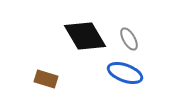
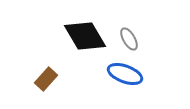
blue ellipse: moved 1 px down
brown rectangle: rotated 65 degrees counterclockwise
